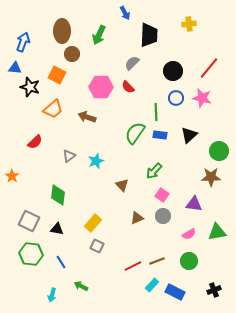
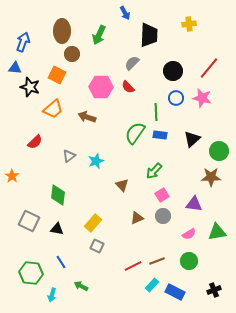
black triangle at (189, 135): moved 3 px right, 4 px down
pink square at (162, 195): rotated 24 degrees clockwise
green hexagon at (31, 254): moved 19 px down
